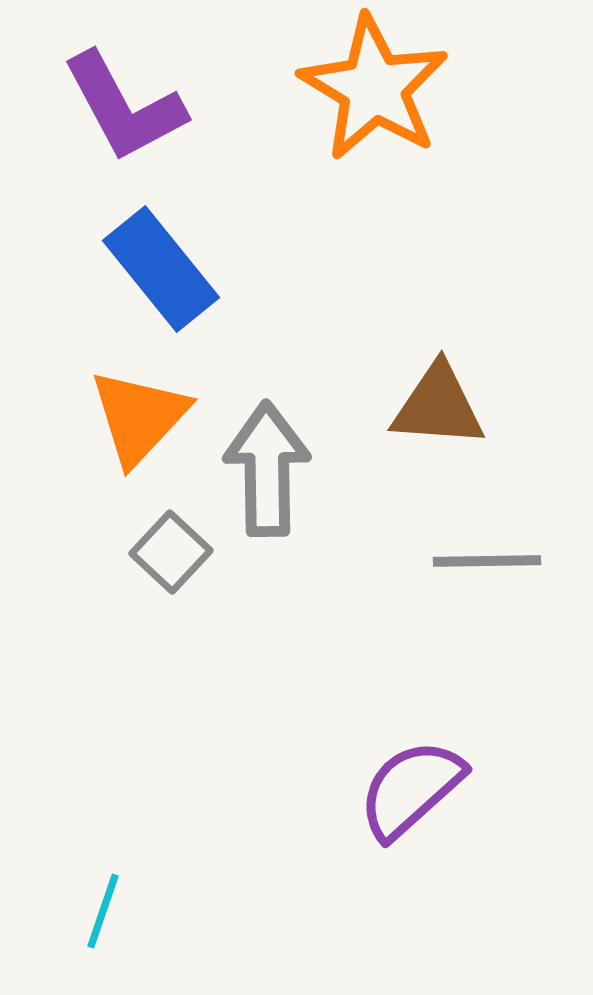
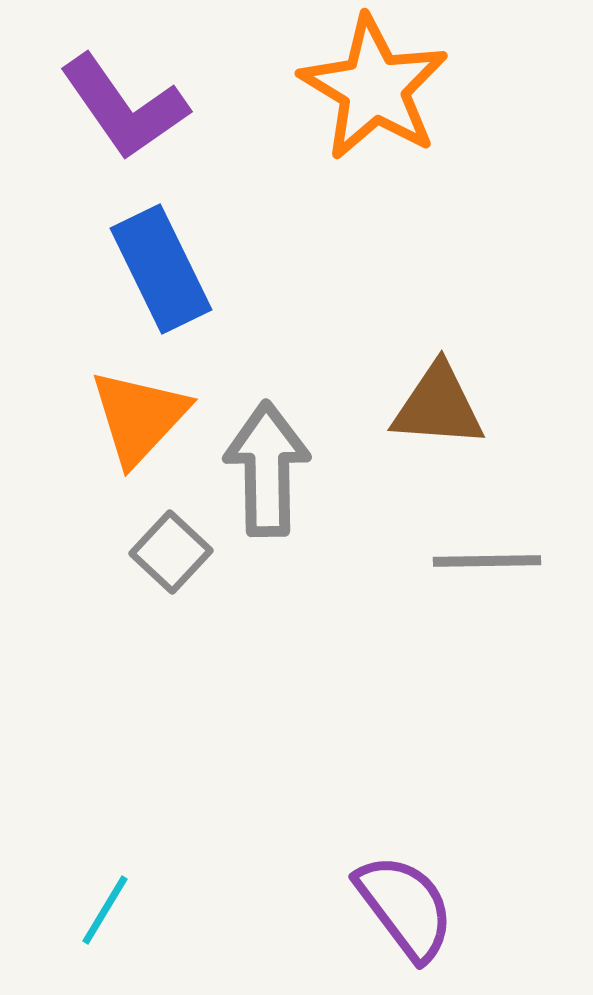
purple L-shape: rotated 7 degrees counterclockwise
blue rectangle: rotated 13 degrees clockwise
purple semicircle: moved 6 px left, 118 px down; rotated 95 degrees clockwise
cyan line: moved 2 px right, 1 px up; rotated 12 degrees clockwise
